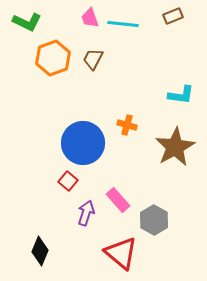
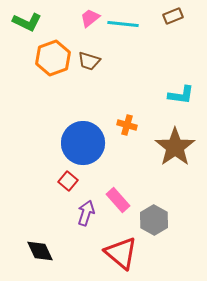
pink trapezoid: rotated 70 degrees clockwise
brown trapezoid: moved 4 px left, 2 px down; rotated 100 degrees counterclockwise
brown star: rotated 6 degrees counterclockwise
black diamond: rotated 48 degrees counterclockwise
